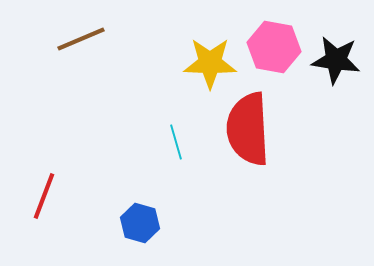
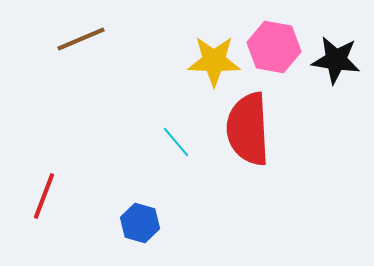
yellow star: moved 4 px right, 2 px up
cyan line: rotated 24 degrees counterclockwise
